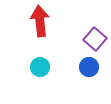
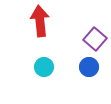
cyan circle: moved 4 px right
